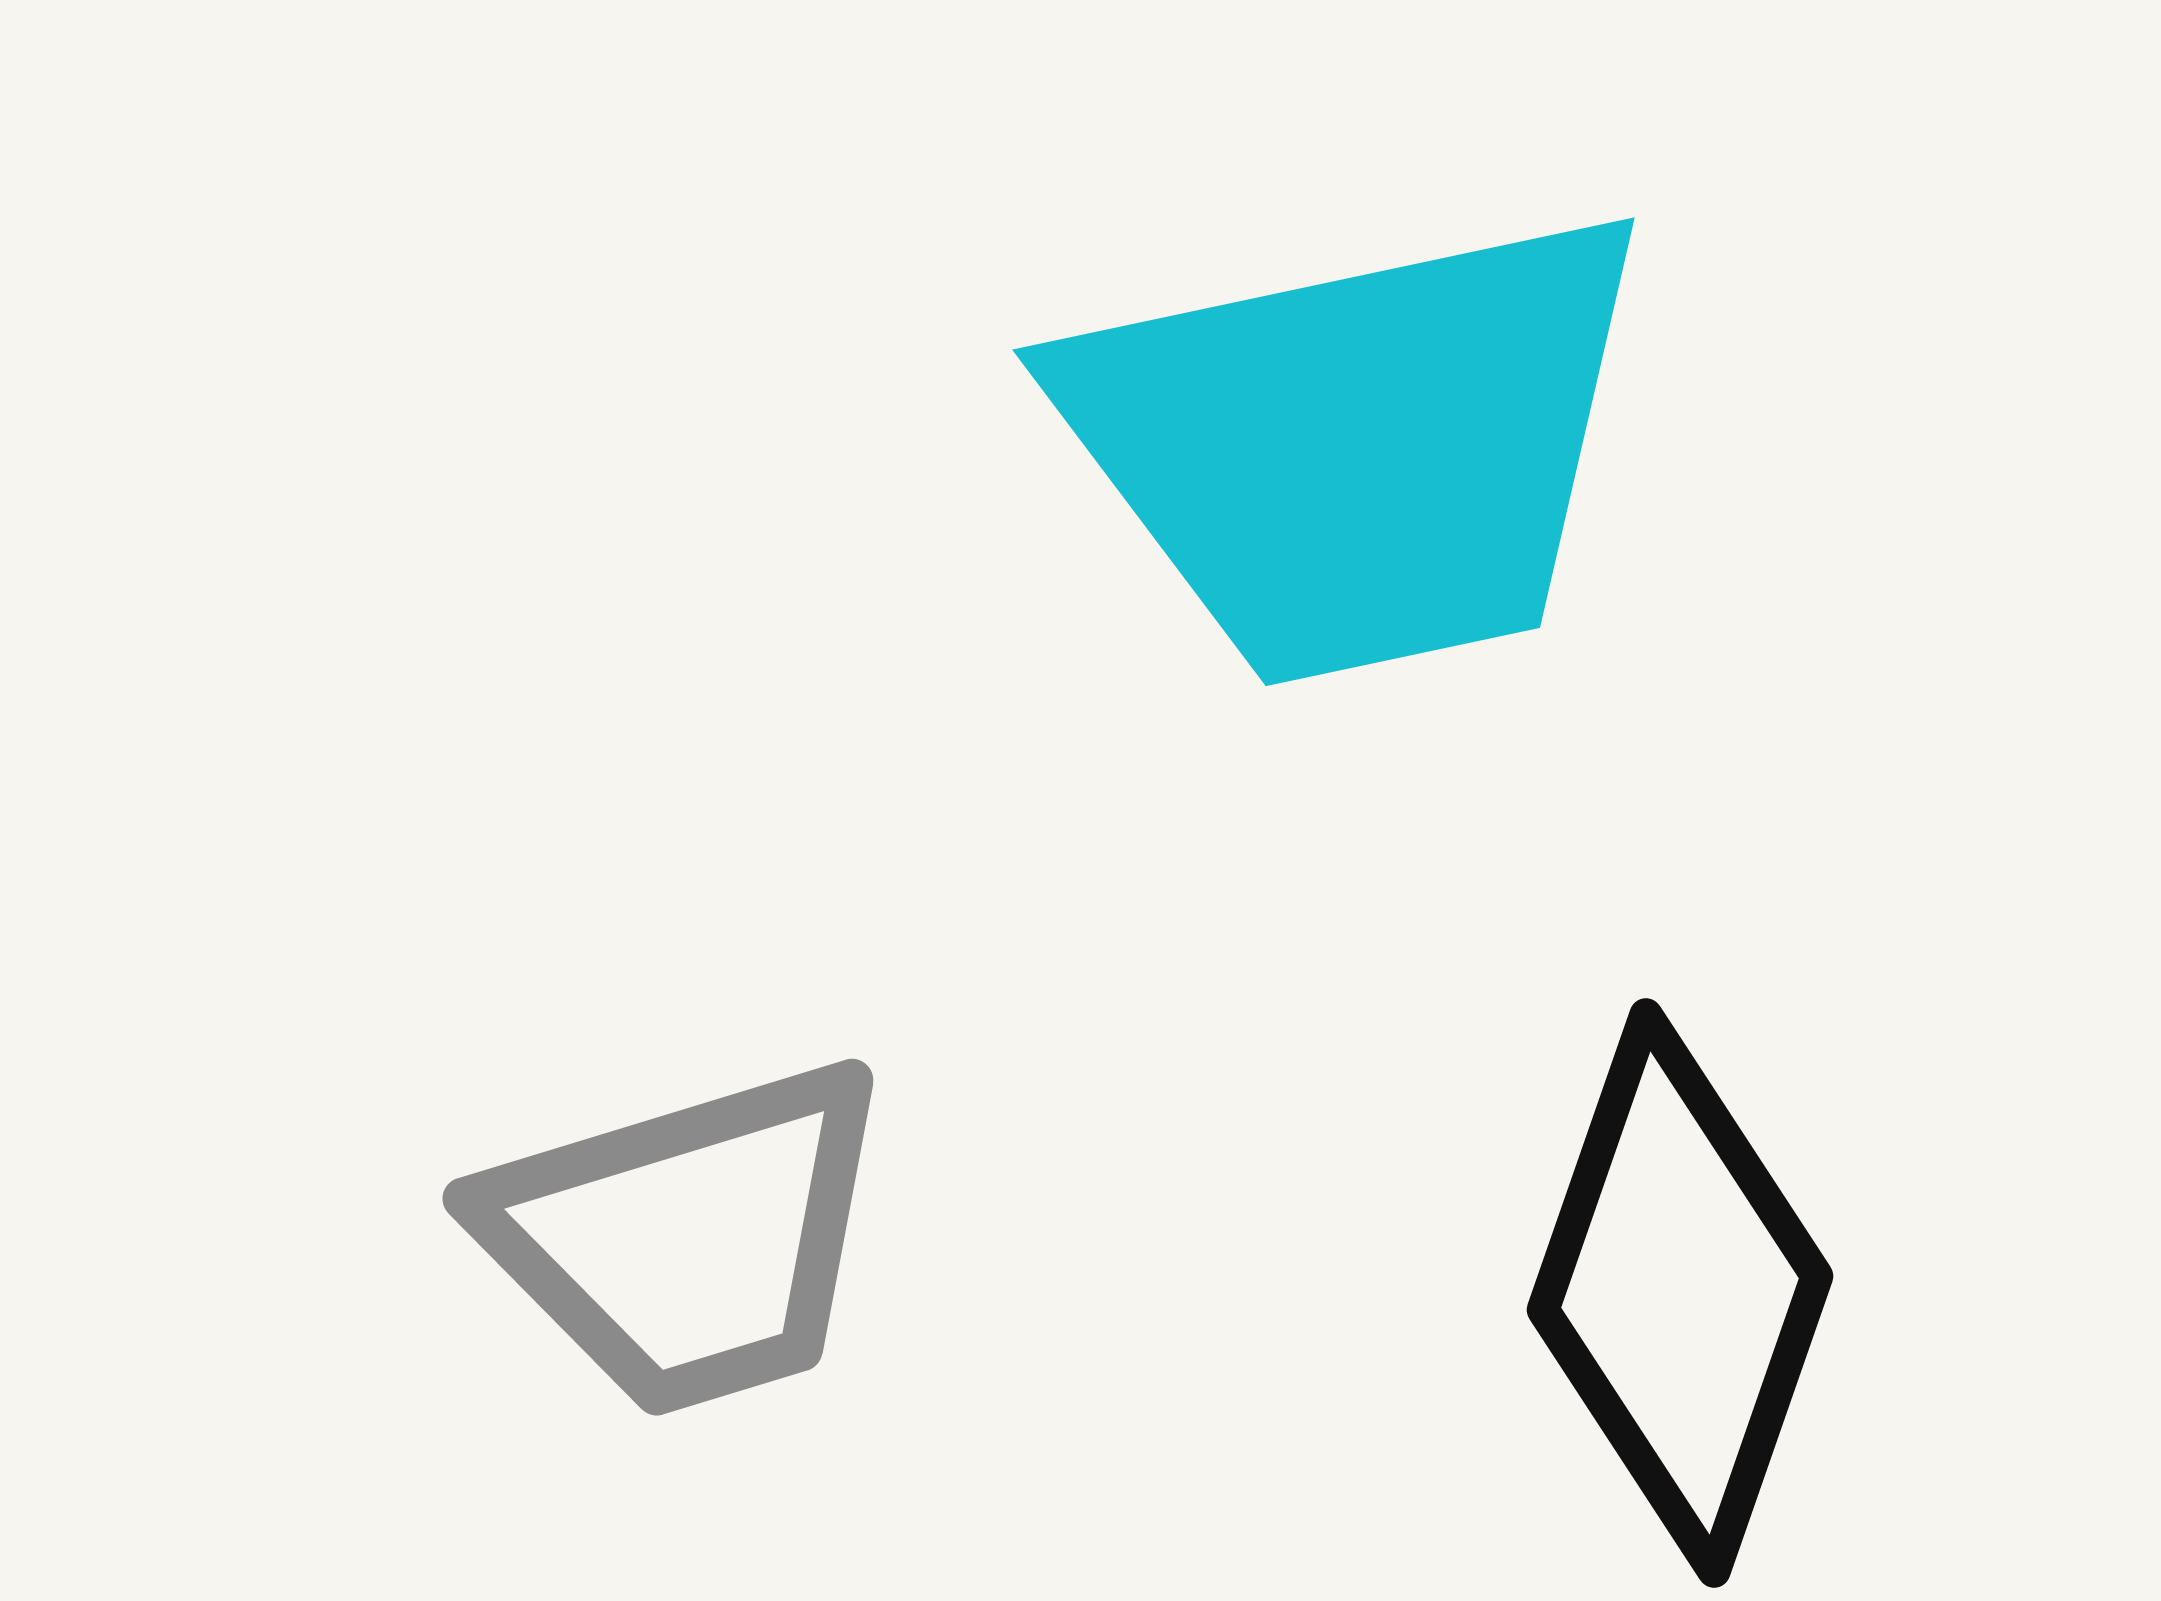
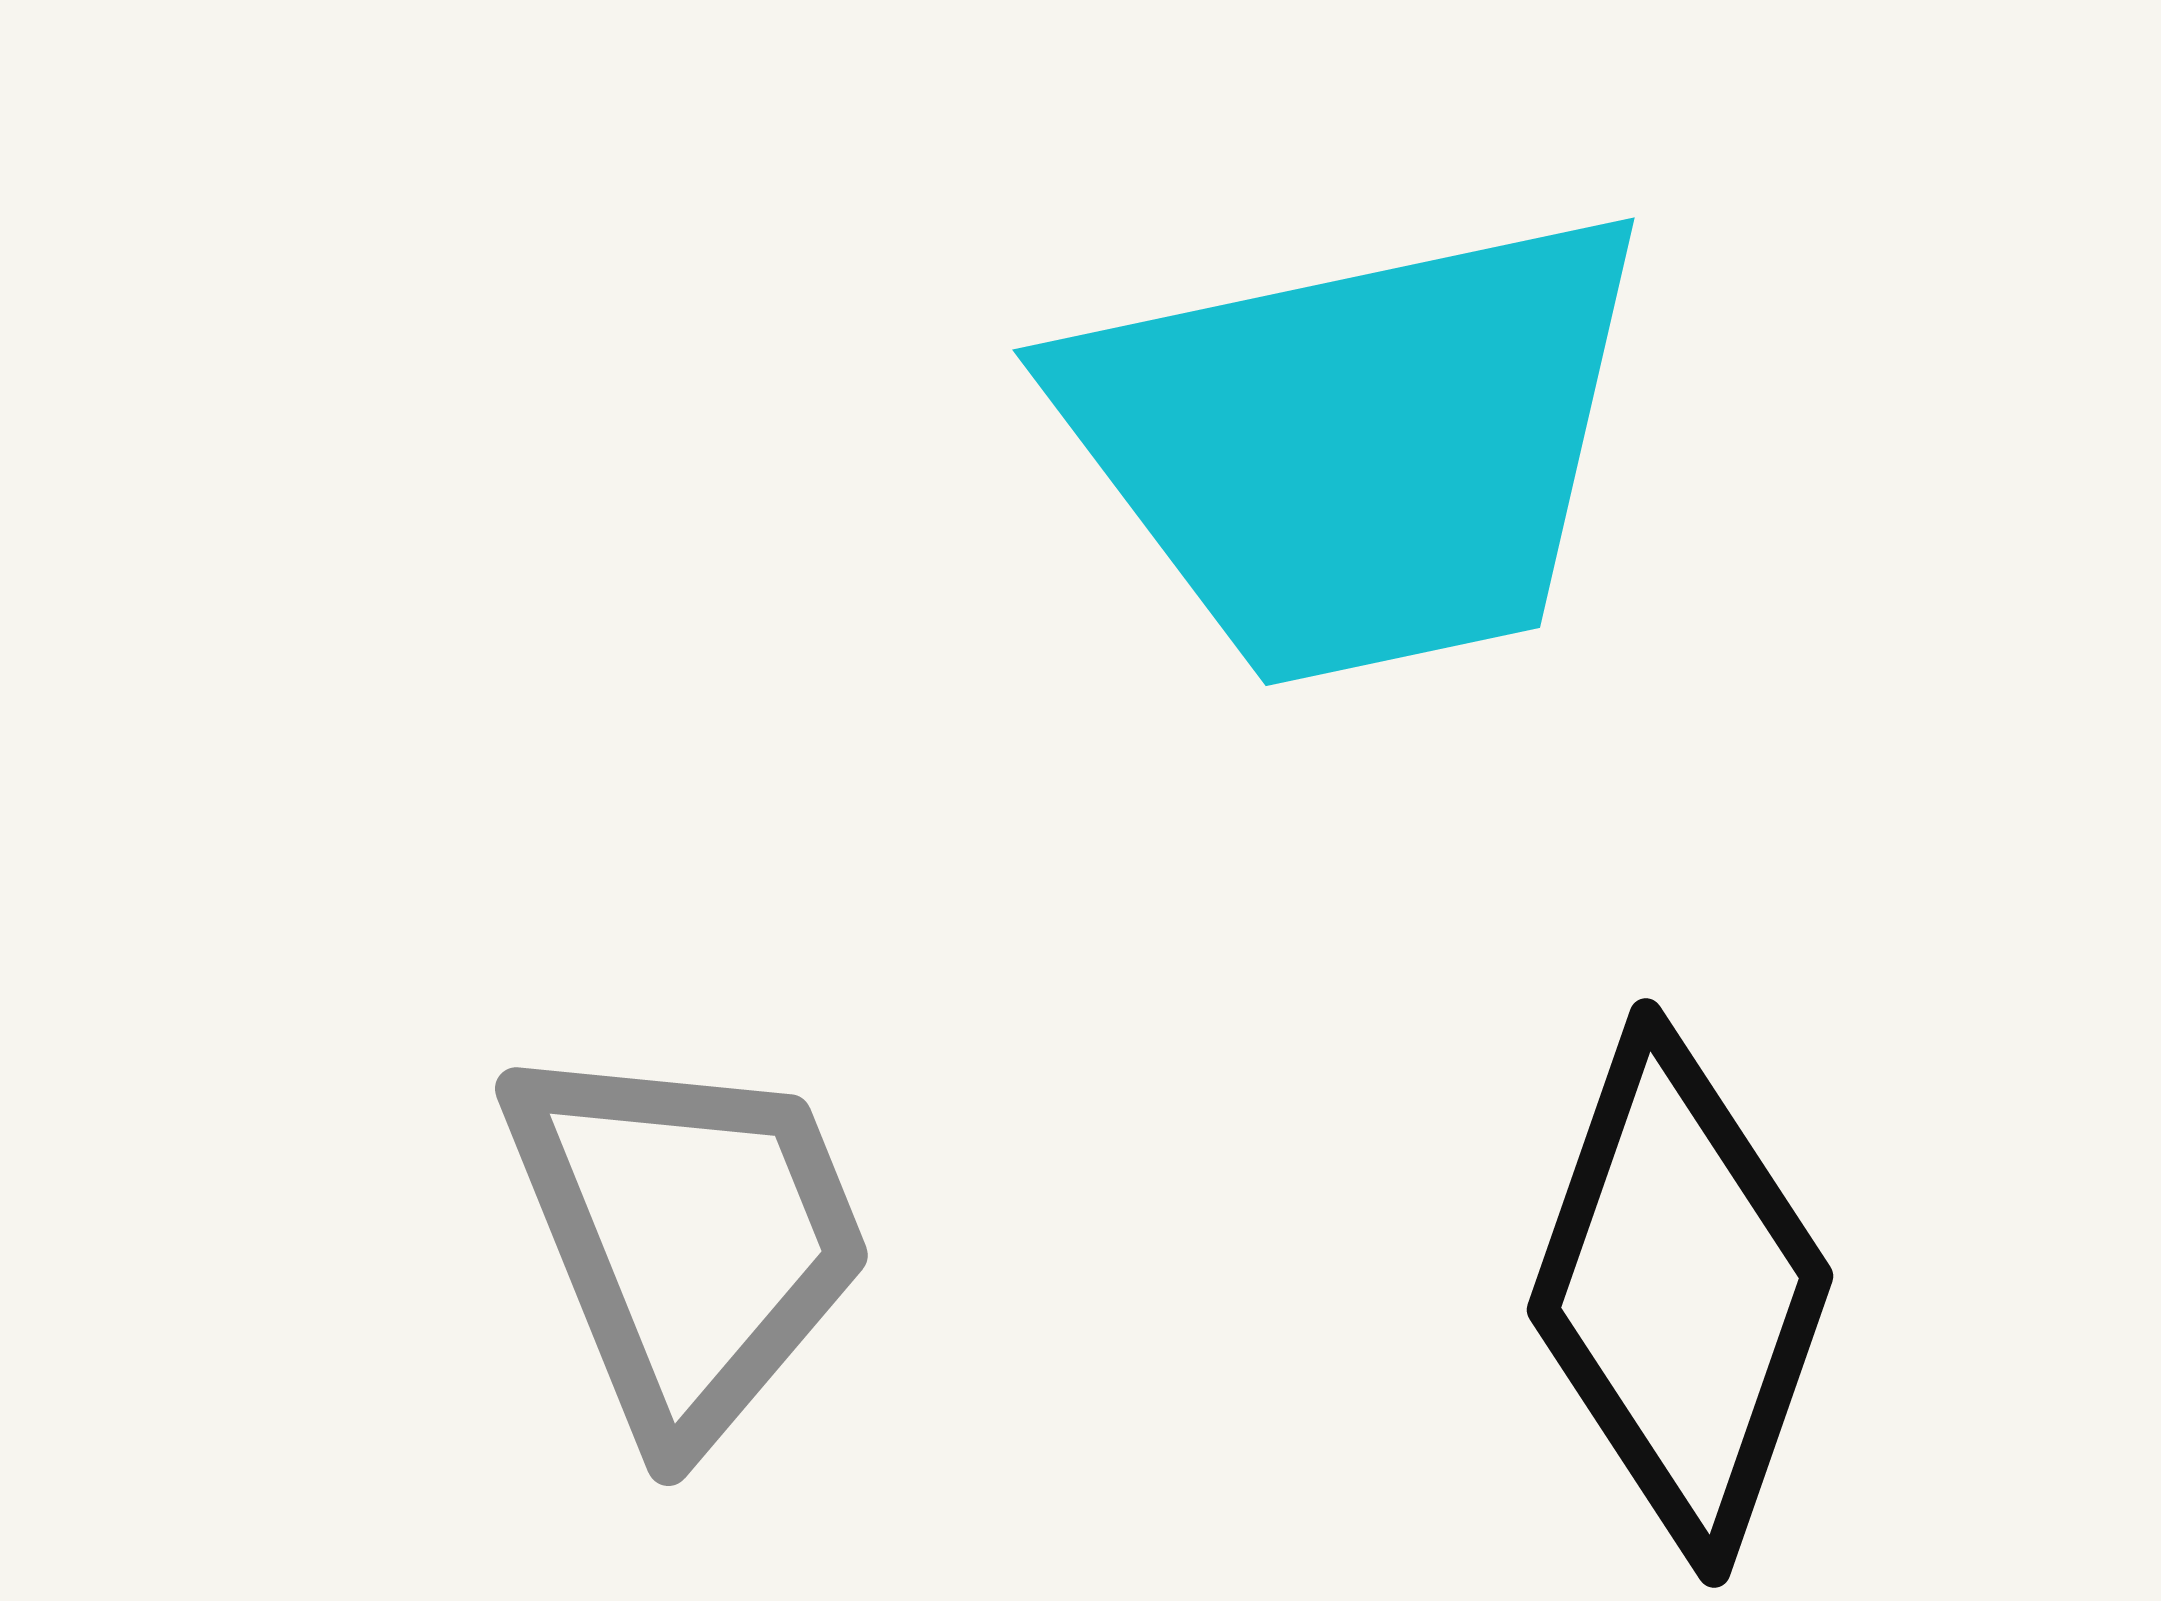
gray trapezoid: rotated 95 degrees counterclockwise
